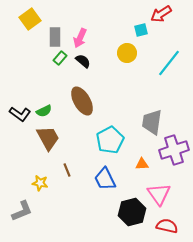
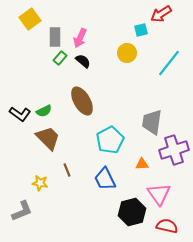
brown trapezoid: rotated 16 degrees counterclockwise
